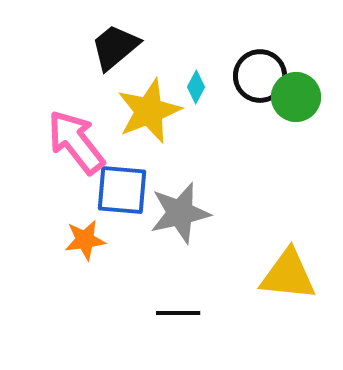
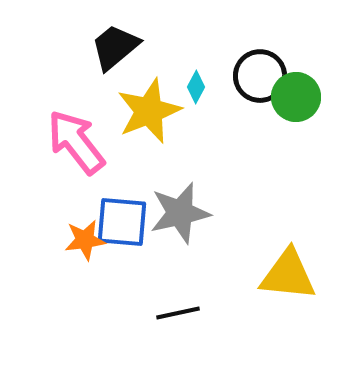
blue square: moved 32 px down
black line: rotated 12 degrees counterclockwise
